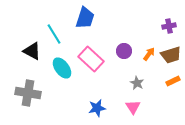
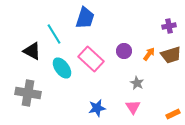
orange rectangle: moved 33 px down
